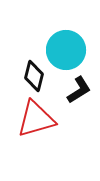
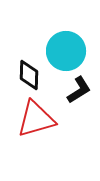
cyan circle: moved 1 px down
black diamond: moved 5 px left, 1 px up; rotated 12 degrees counterclockwise
